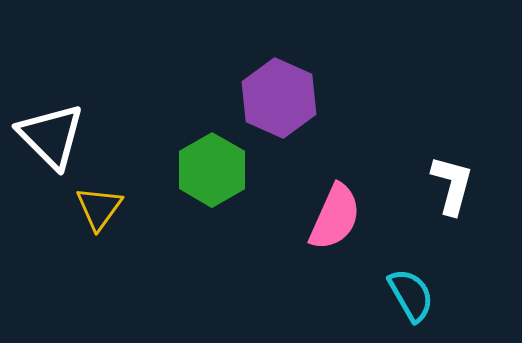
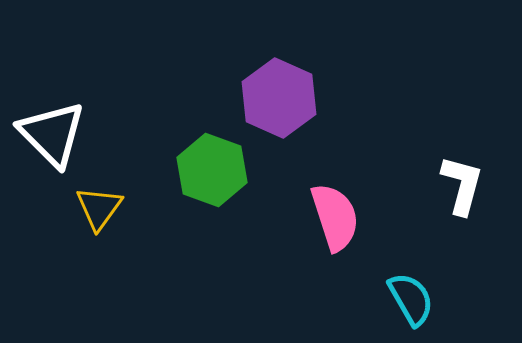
white triangle: moved 1 px right, 2 px up
green hexagon: rotated 10 degrees counterclockwise
white L-shape: moved 10 px right
pink semicircle: rotated 42 degrees counterclockwise
cyan semicircle: moved 4 px down
